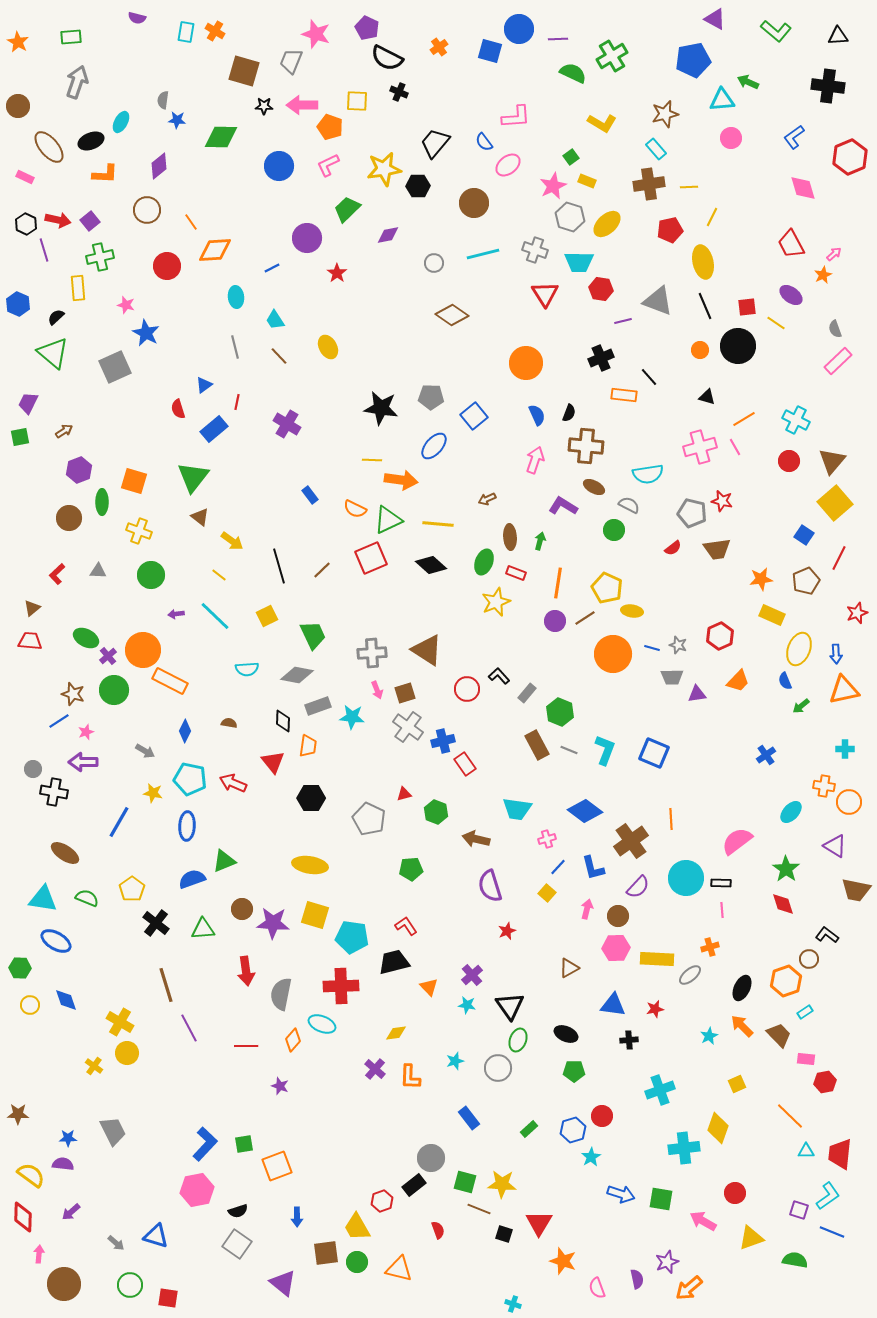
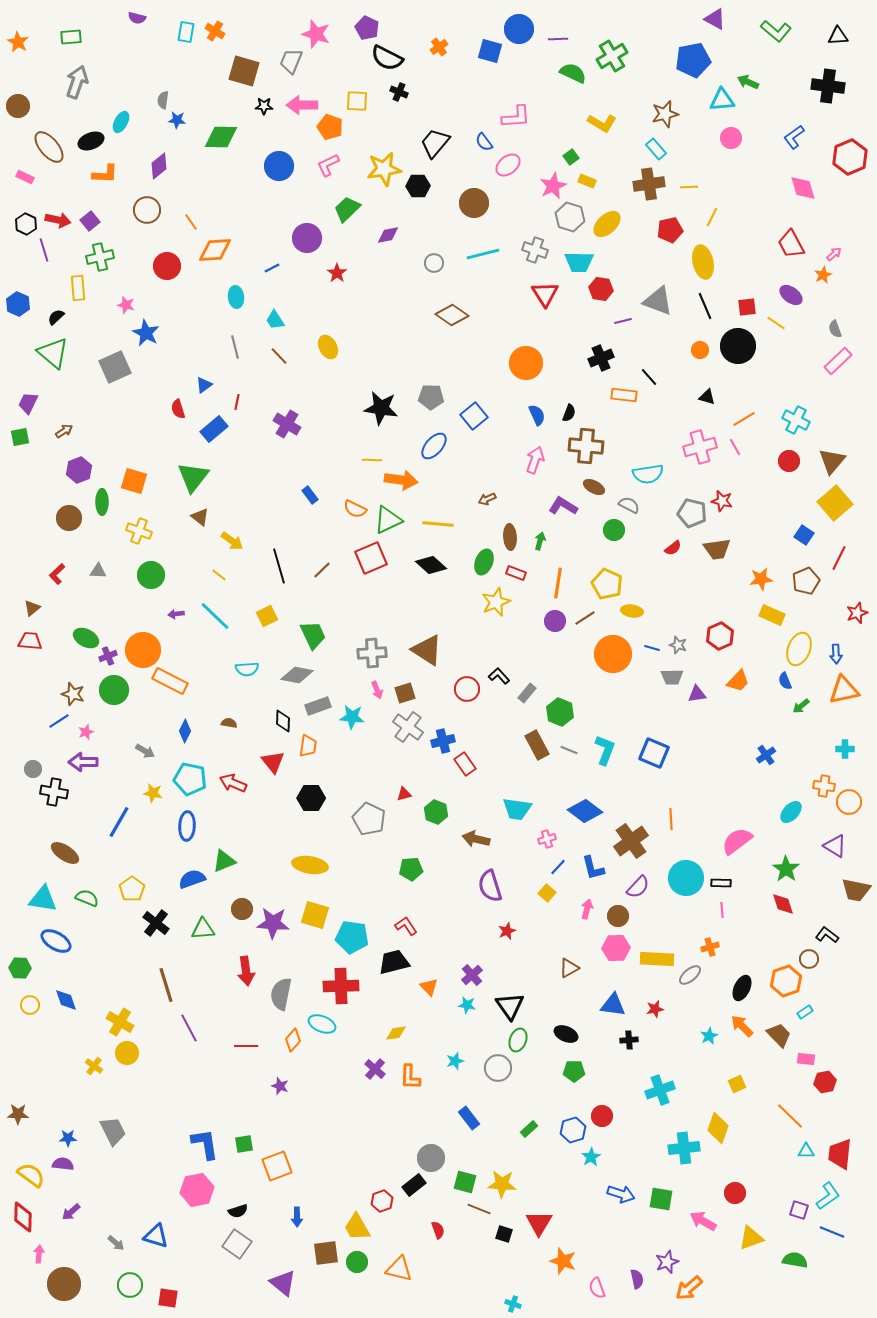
yellow pentagon at (607, 588): moved 4 px up
purple cross at (108, 656): rotated 18 degrees clockwise
blue L-shape at (205, 1144): rotated 52 degrees counterclockwise
